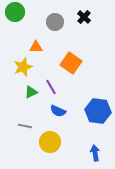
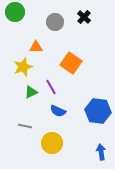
yellow circle: moved 2 px right, 1 px down
blue arrow: moved 6 px right, 1 px up
